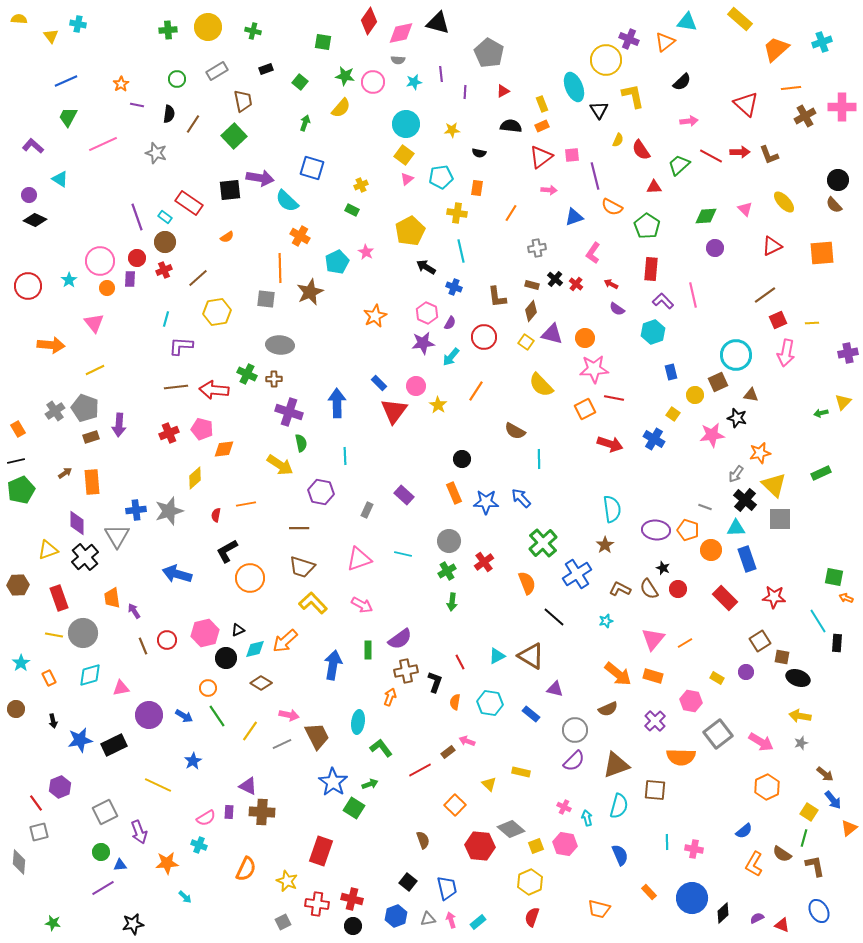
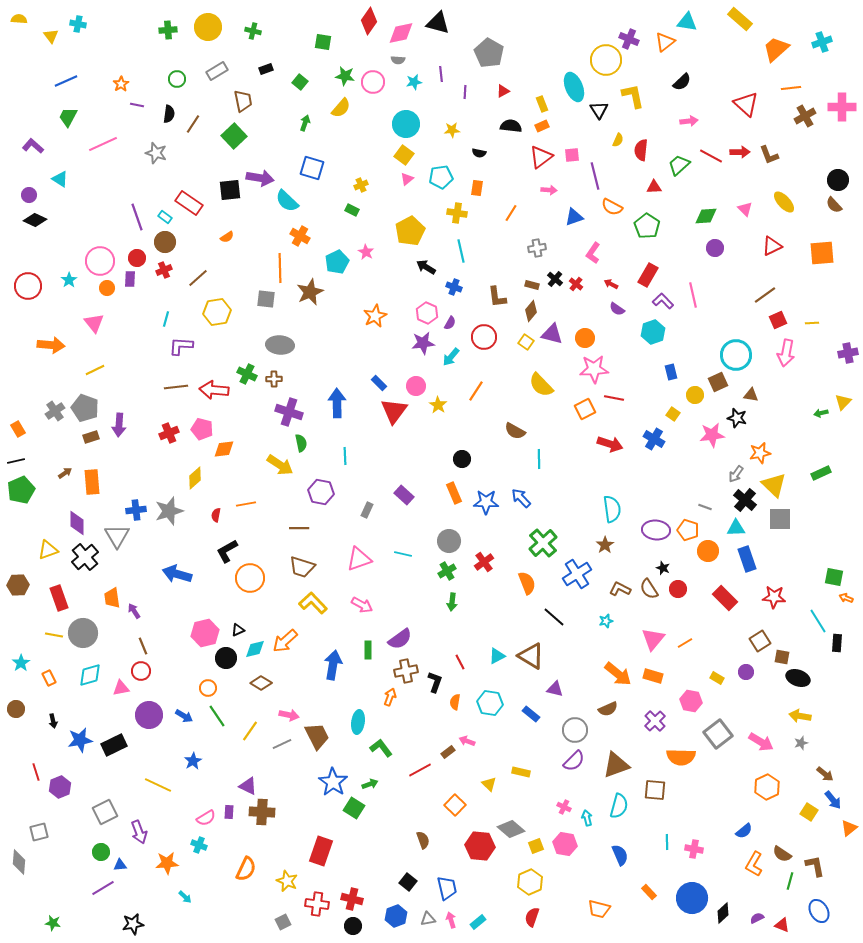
red semicircle at (641, 150): rotated 40 degrees clockwise
red rectangle at (651, 269): moved 3 px left, 6 px down; rotated 25 degrees clockwise
orange circle at (711, 550): moved 3 px left, 1 px down
red circle at (167, 640): moved 26 px left, 31 px down
red line at (36, 803): moved 31 px up; rotated 18 degrees clockwise
green line at (804, 838): moved 14 px left, 43 px down
